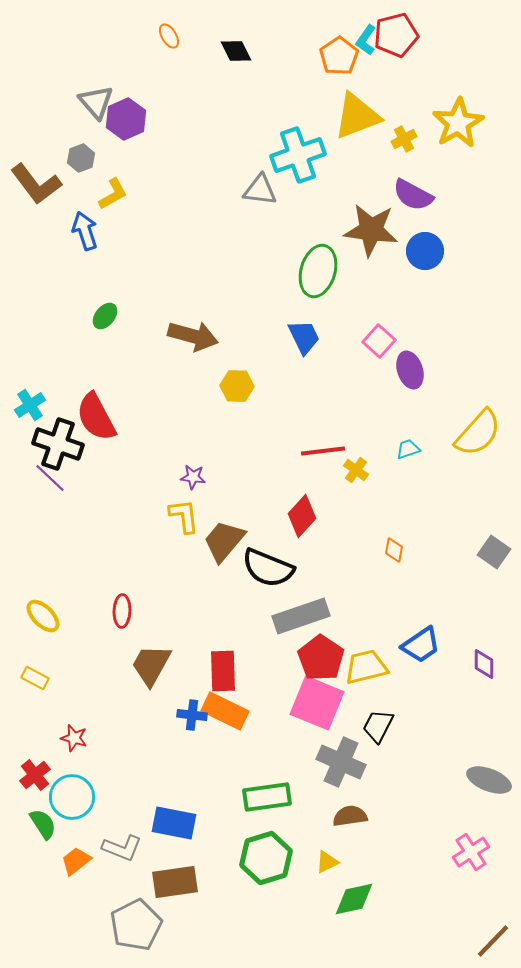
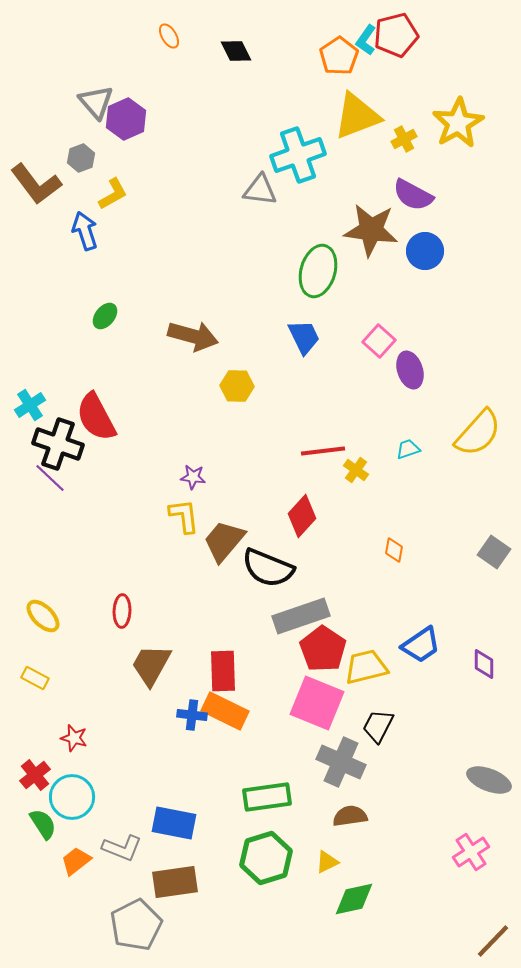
red pentagon at (321, 658): moved 2 px right, 9 px up
